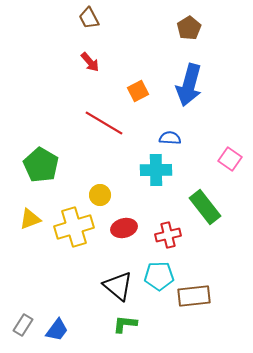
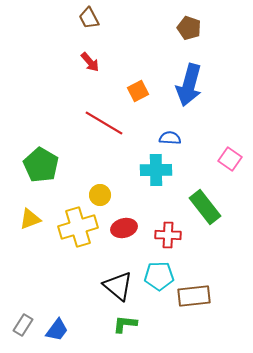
brown pentagon: rotated 20 degrees counterclockwise
yellow cross: moved 4 px right
red cross: rotated 15 degrees clockwise
